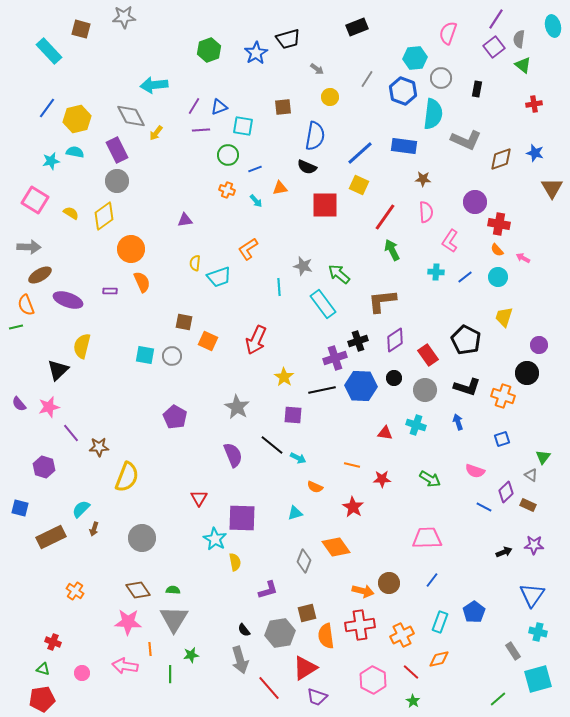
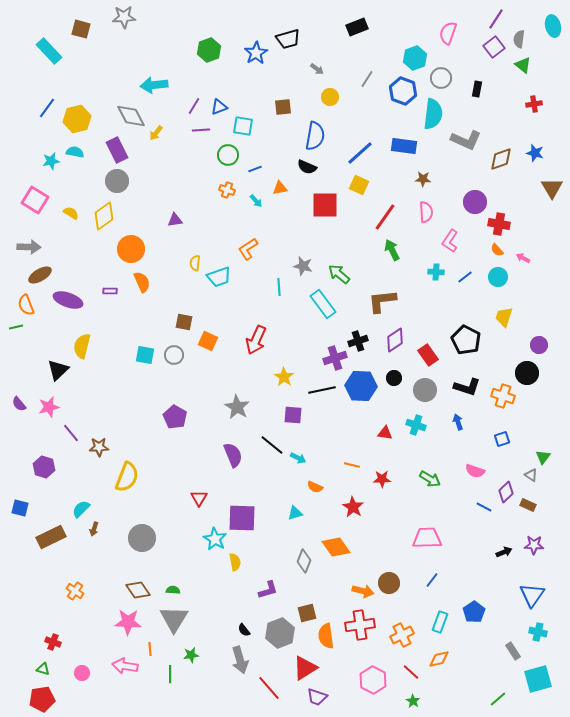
cyan hexagon at (415, 58): rotated 15 degrees counterclockwise
purple triangle at (185, 220): moved 10 px left
gray circle at (172, 356): moved 2 px right, 1 px up
gray hexagon at (280, 633): rotated 12 degrees counterclockwise
